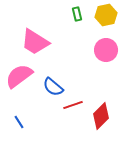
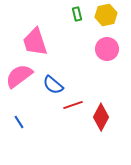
pink trapezoid: rotated 40 degrees clockwise
pink circle: moved 1 px right, 1 px up
blue semicircle: moved 2 px up
red diamond: moved 1 px down; rotated 16 degrees counterclockwise
